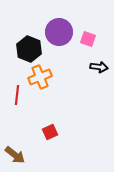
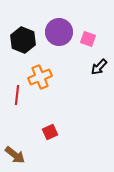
black hexagon: moved 6 px left, 9 px up
black arrow: rotated 126 degrees clockwise
